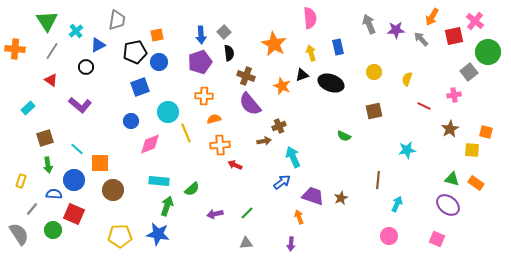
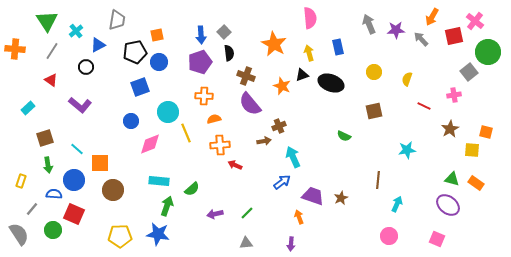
yellow arrow at (311, 53): moved 2 px left
